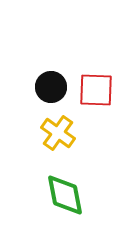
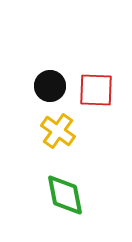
black circle: moved 1 px left, 1 px up
yellow cross: moved 2 px up
